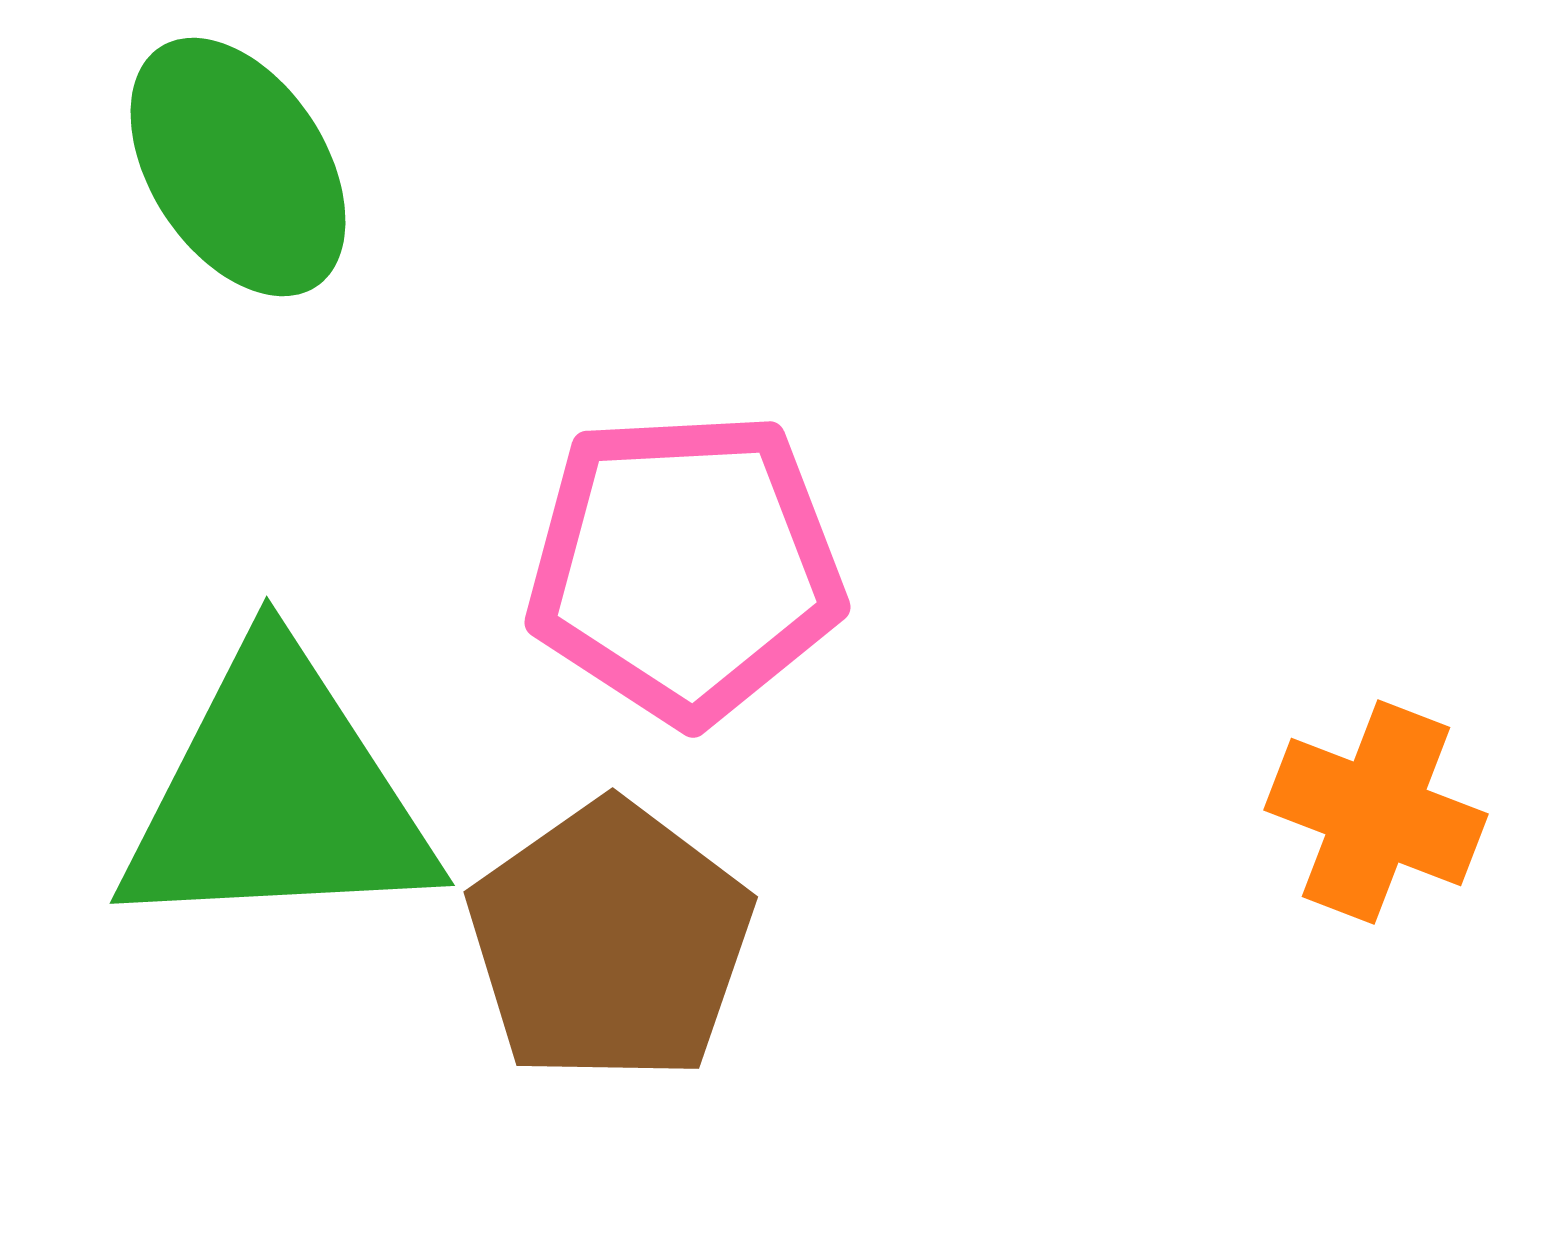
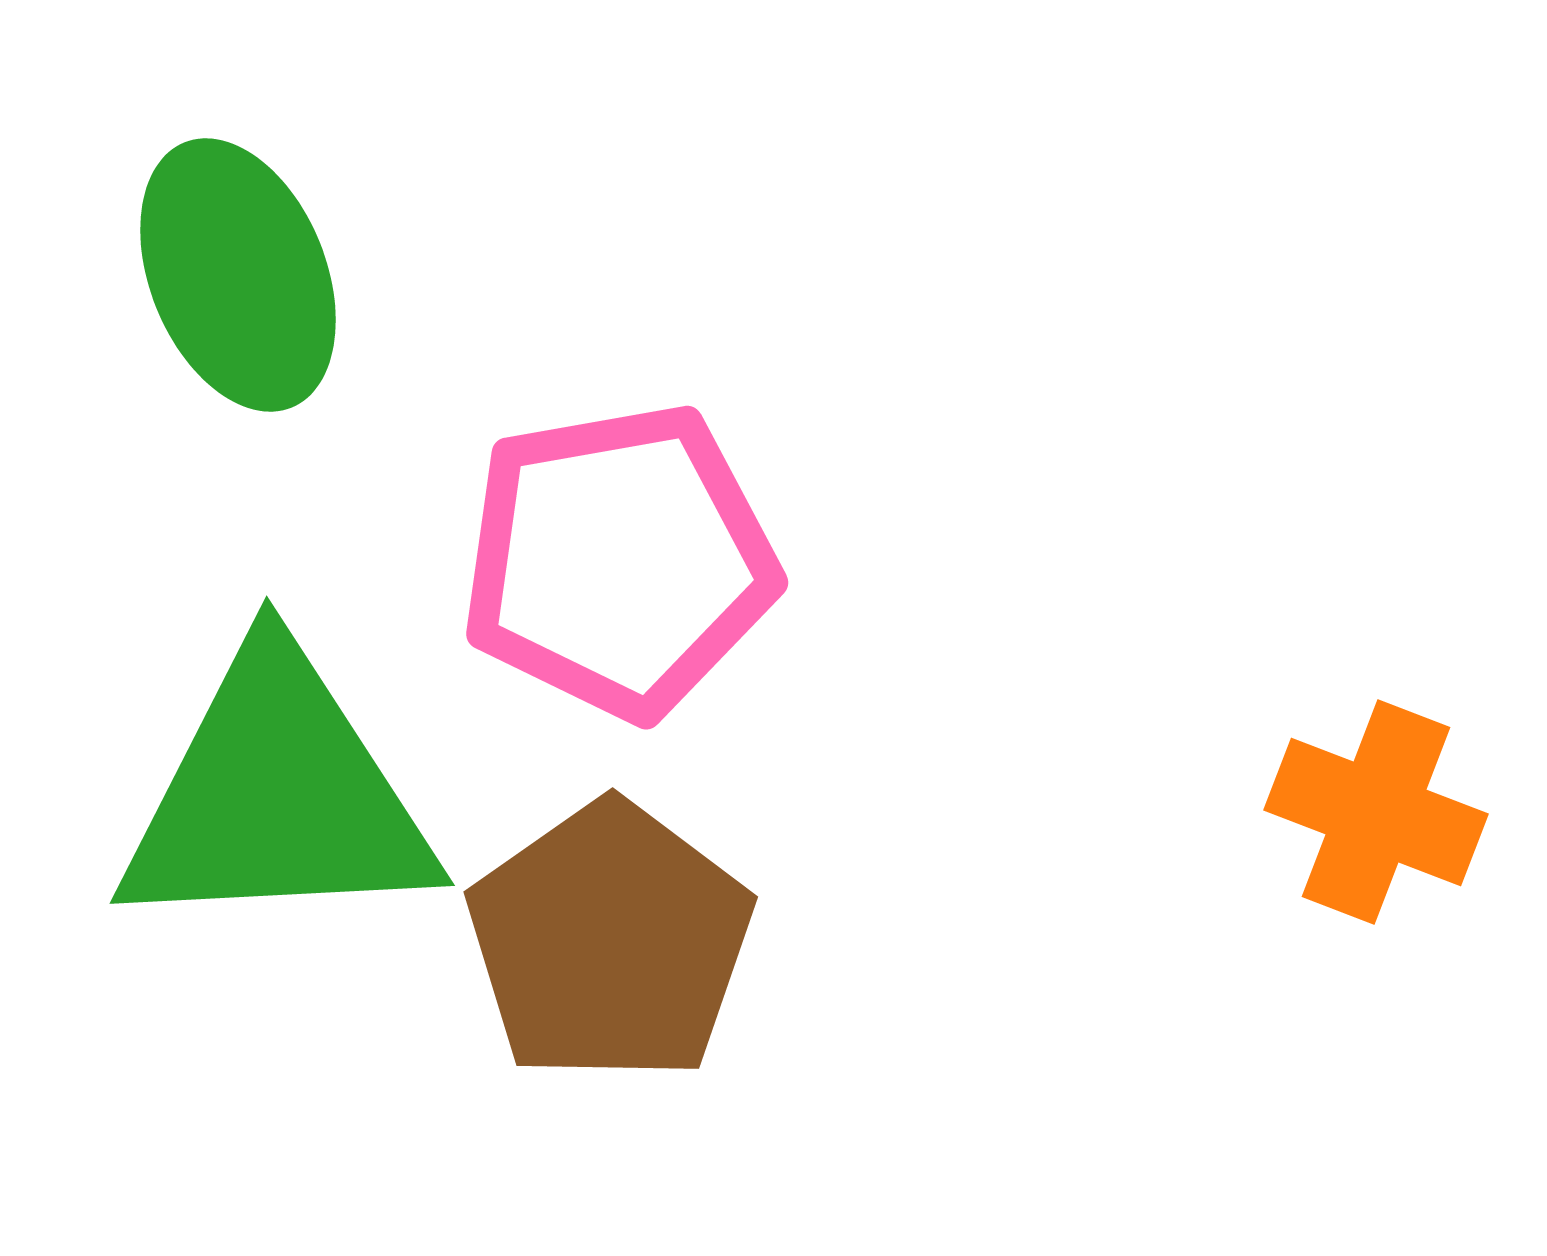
green ellipse: moved 108 px down; rotated 11 degrees clockwise
pink pentagon: moved 66 px left, 6 px up; rotated 7 degrees counterclockwise
